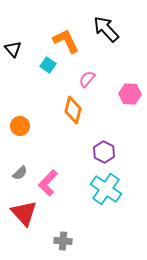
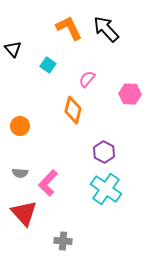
orange L-shape: moved 3 px right, 13 px up
gray semicircle: rotated 49 degrees clockwise
